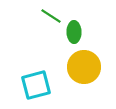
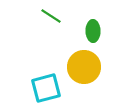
green ellipse: moved 19 px right, 1 px up
cyan square: moved 10 px right, 3 px down
